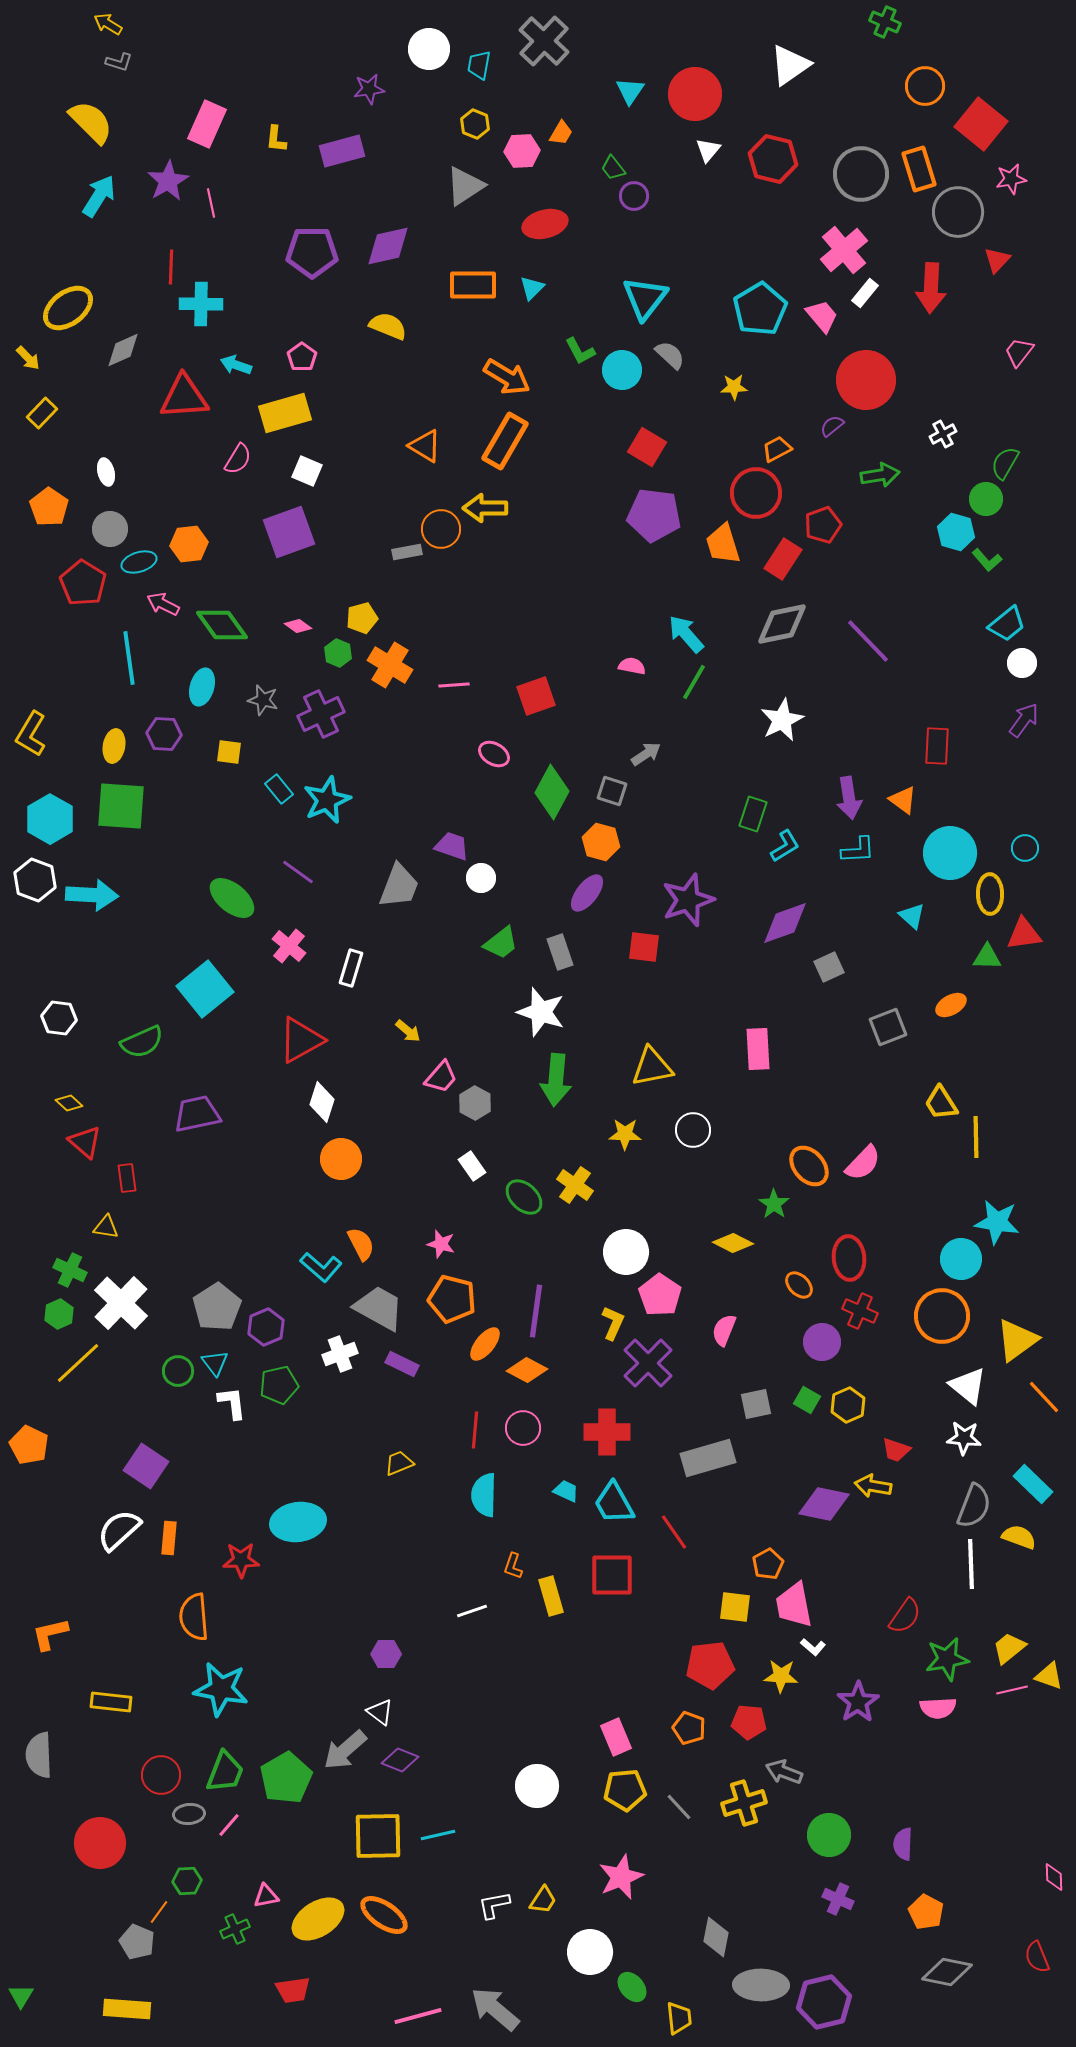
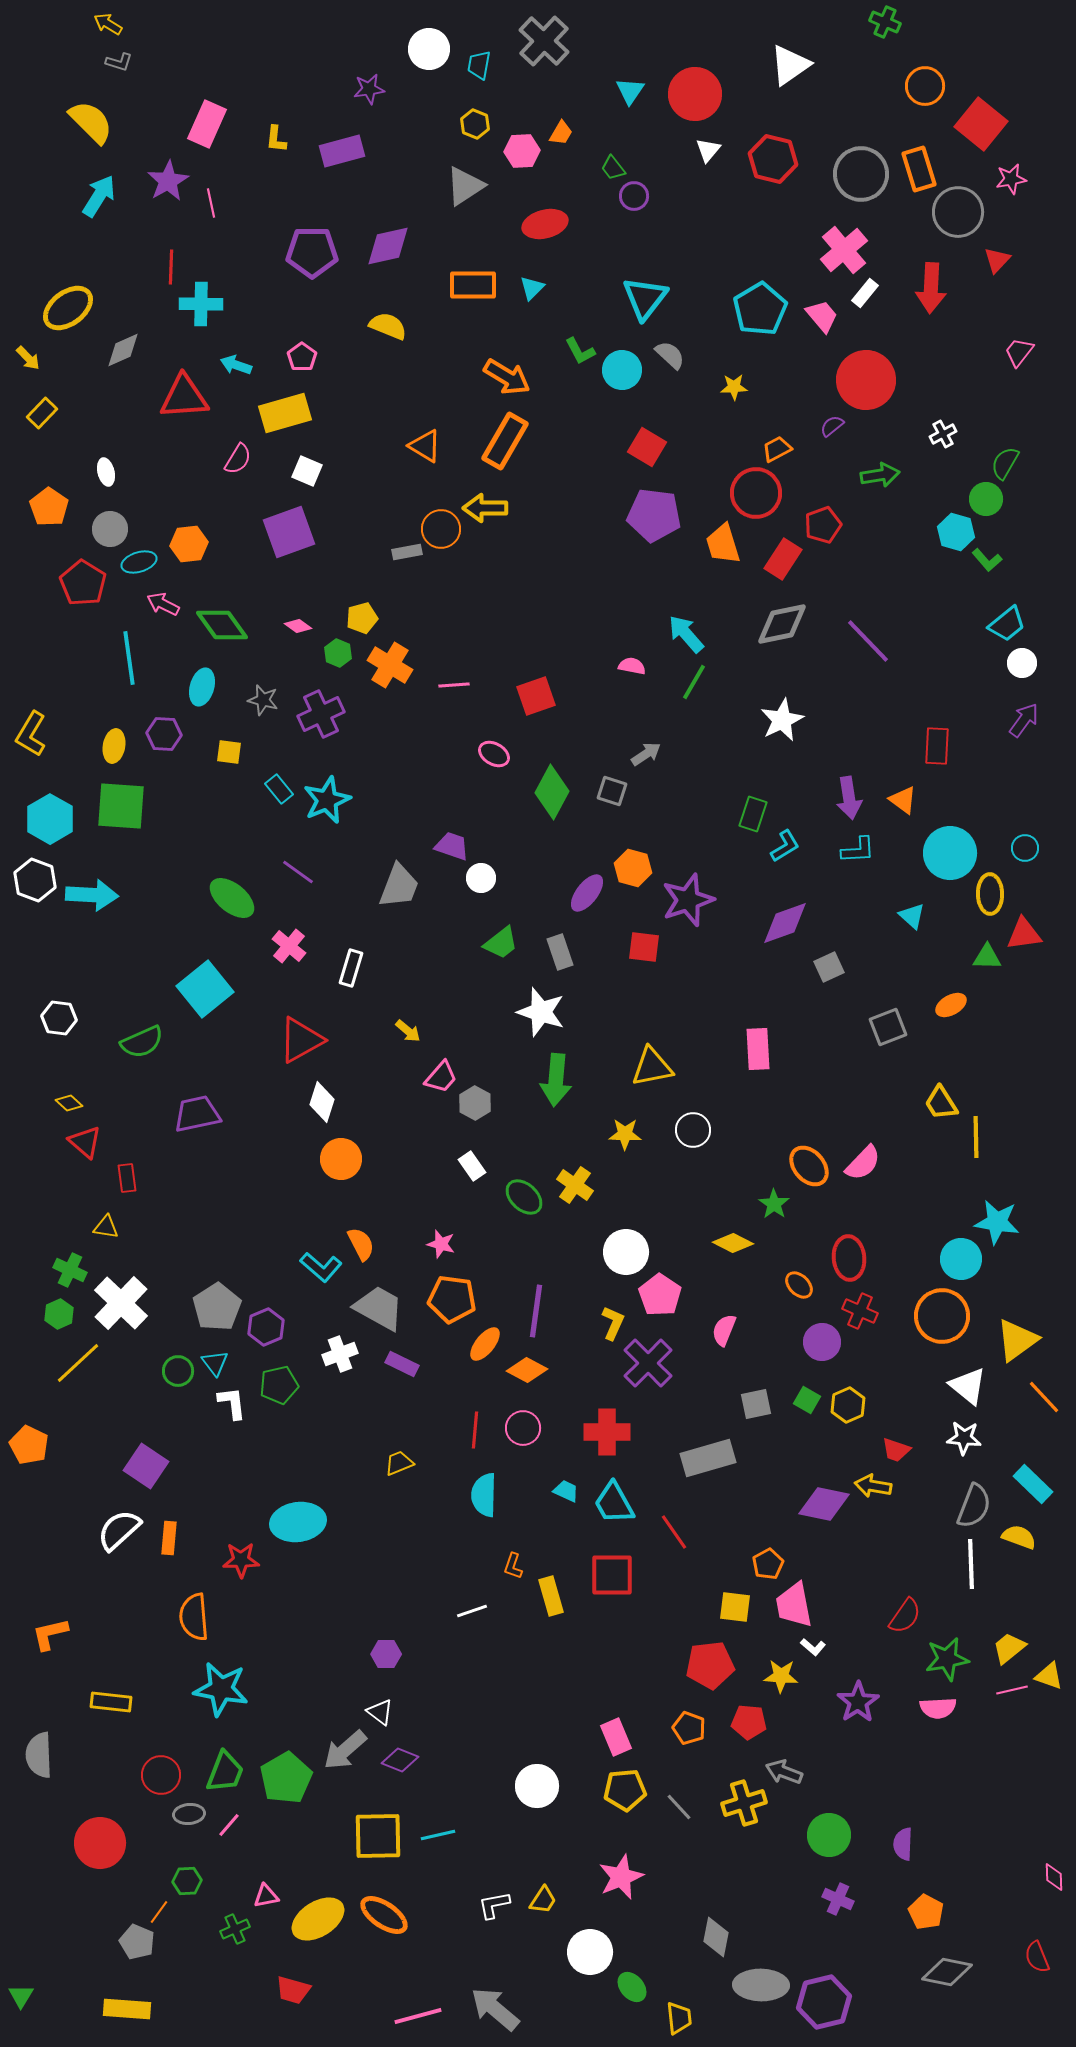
orange hexagon at (601, 842): moved 32 px right, 26 px down
orange pentagon at (452, 1299): rotated 6 degrees counterclockwise
red trapezoid at (293, 1990): rotated 24 degrees clockwise
